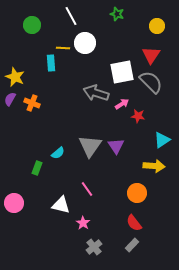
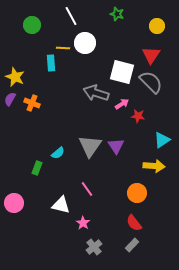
white square: rotated 25 degrees clockwise
